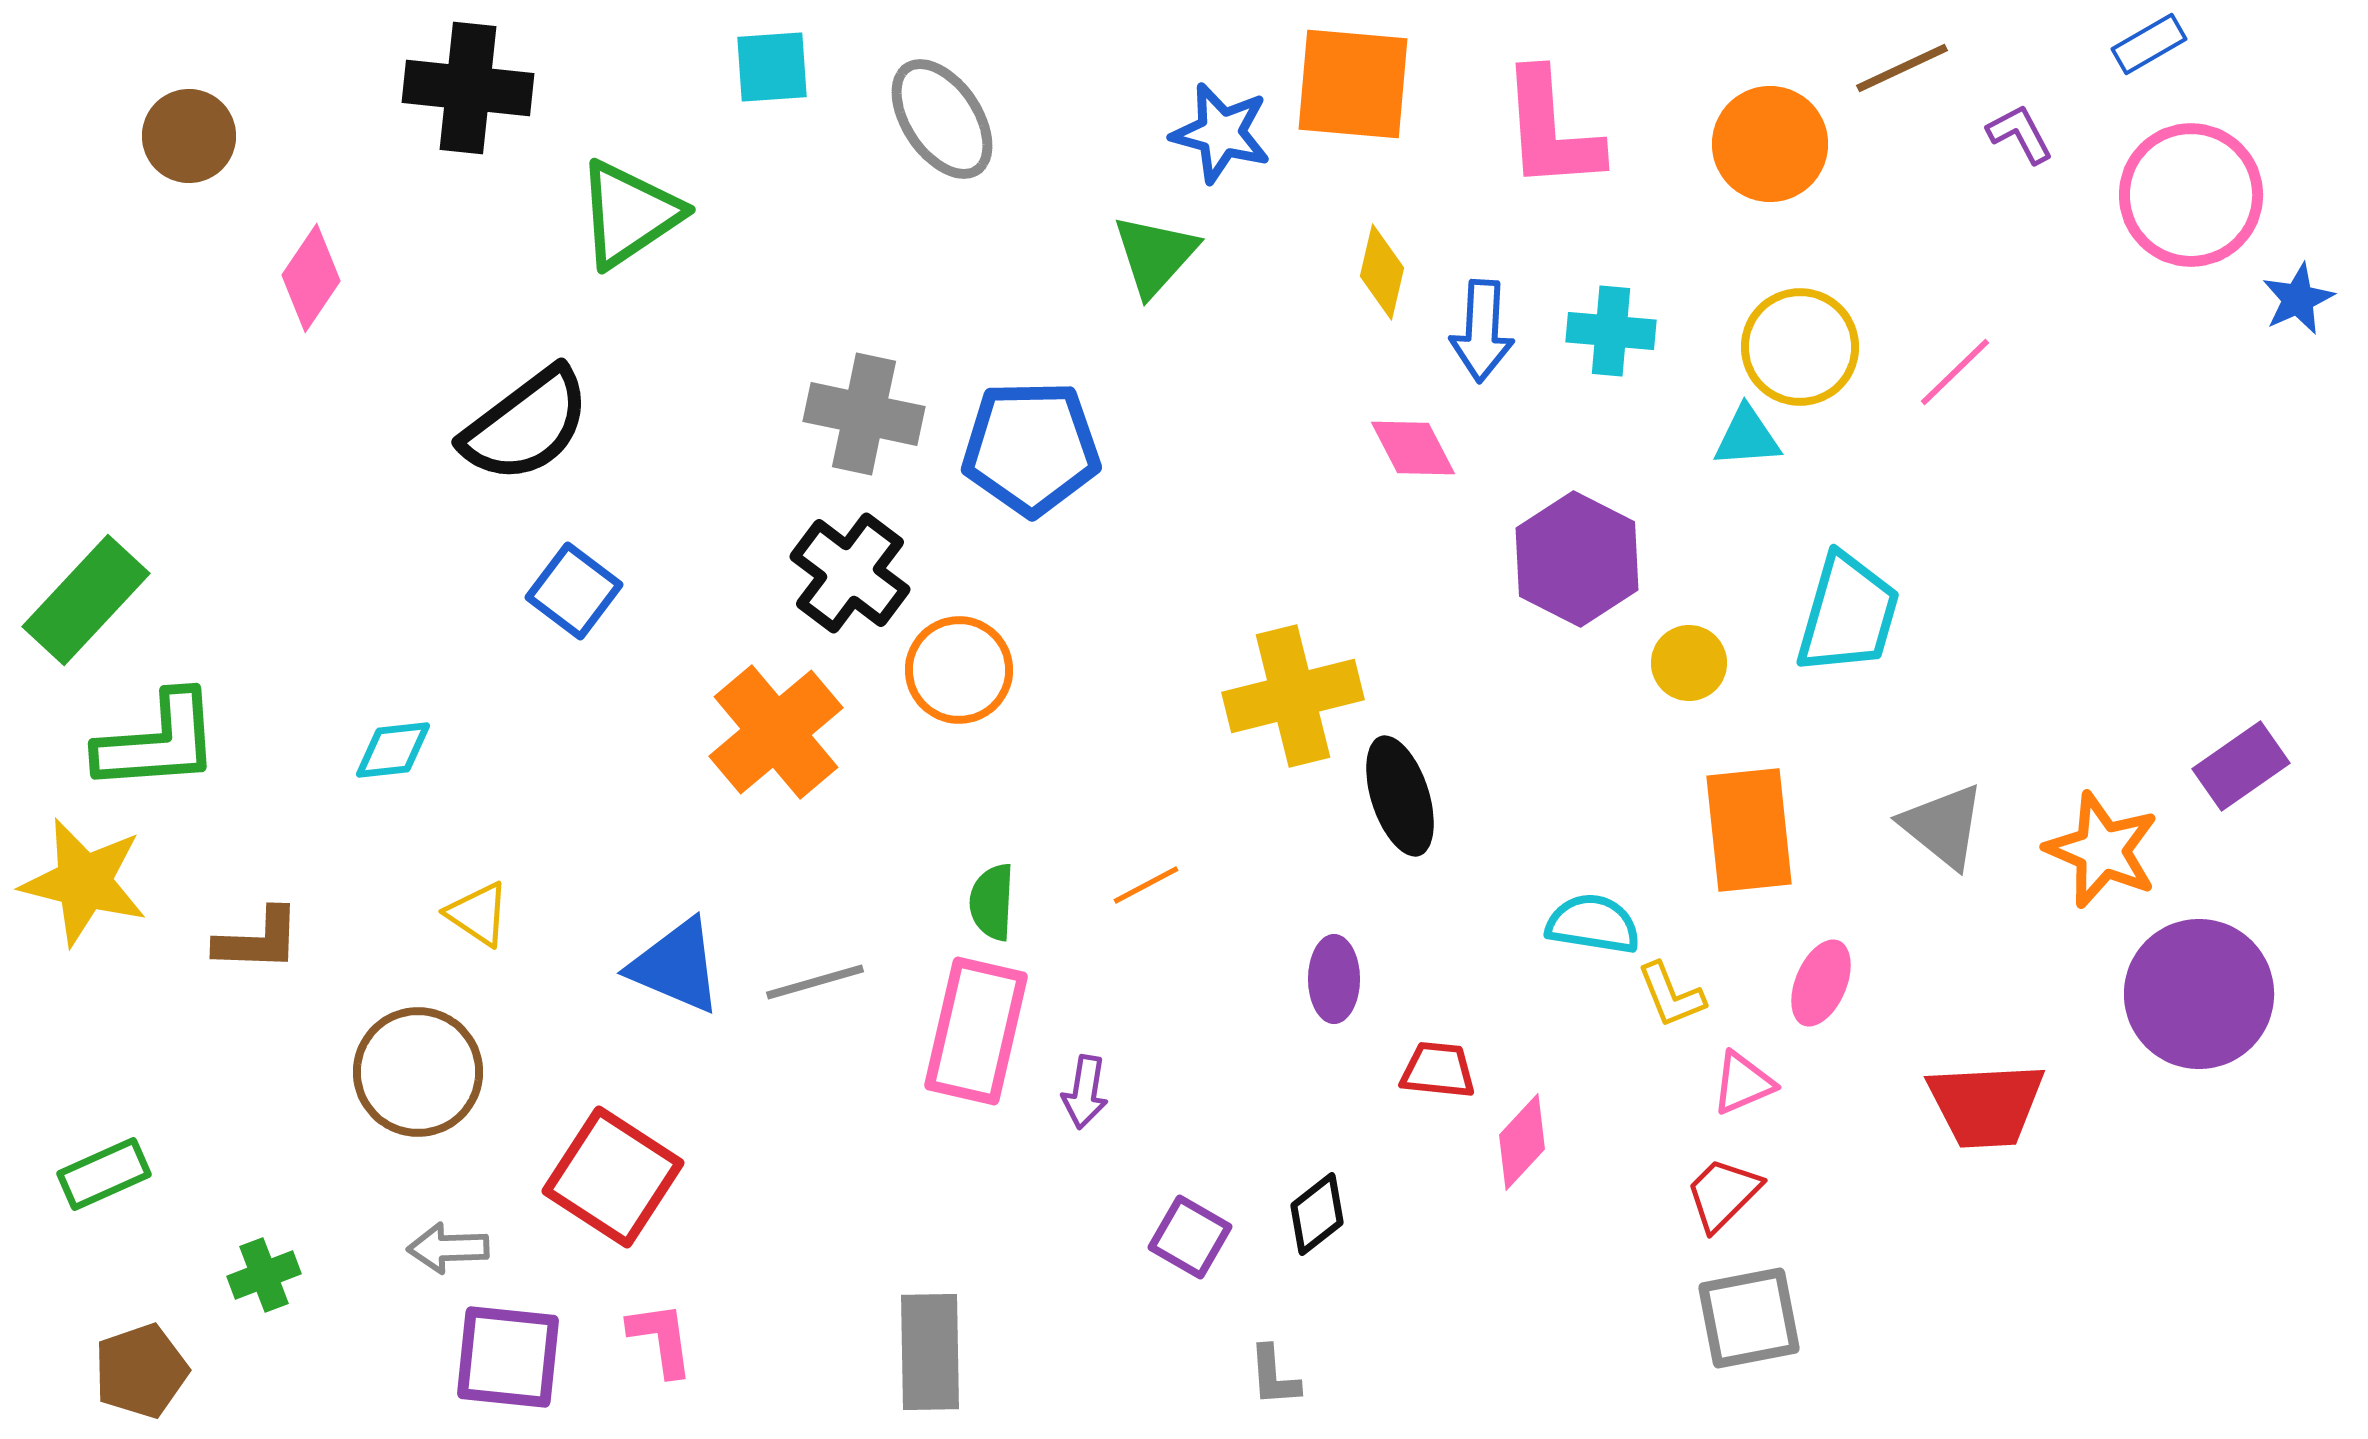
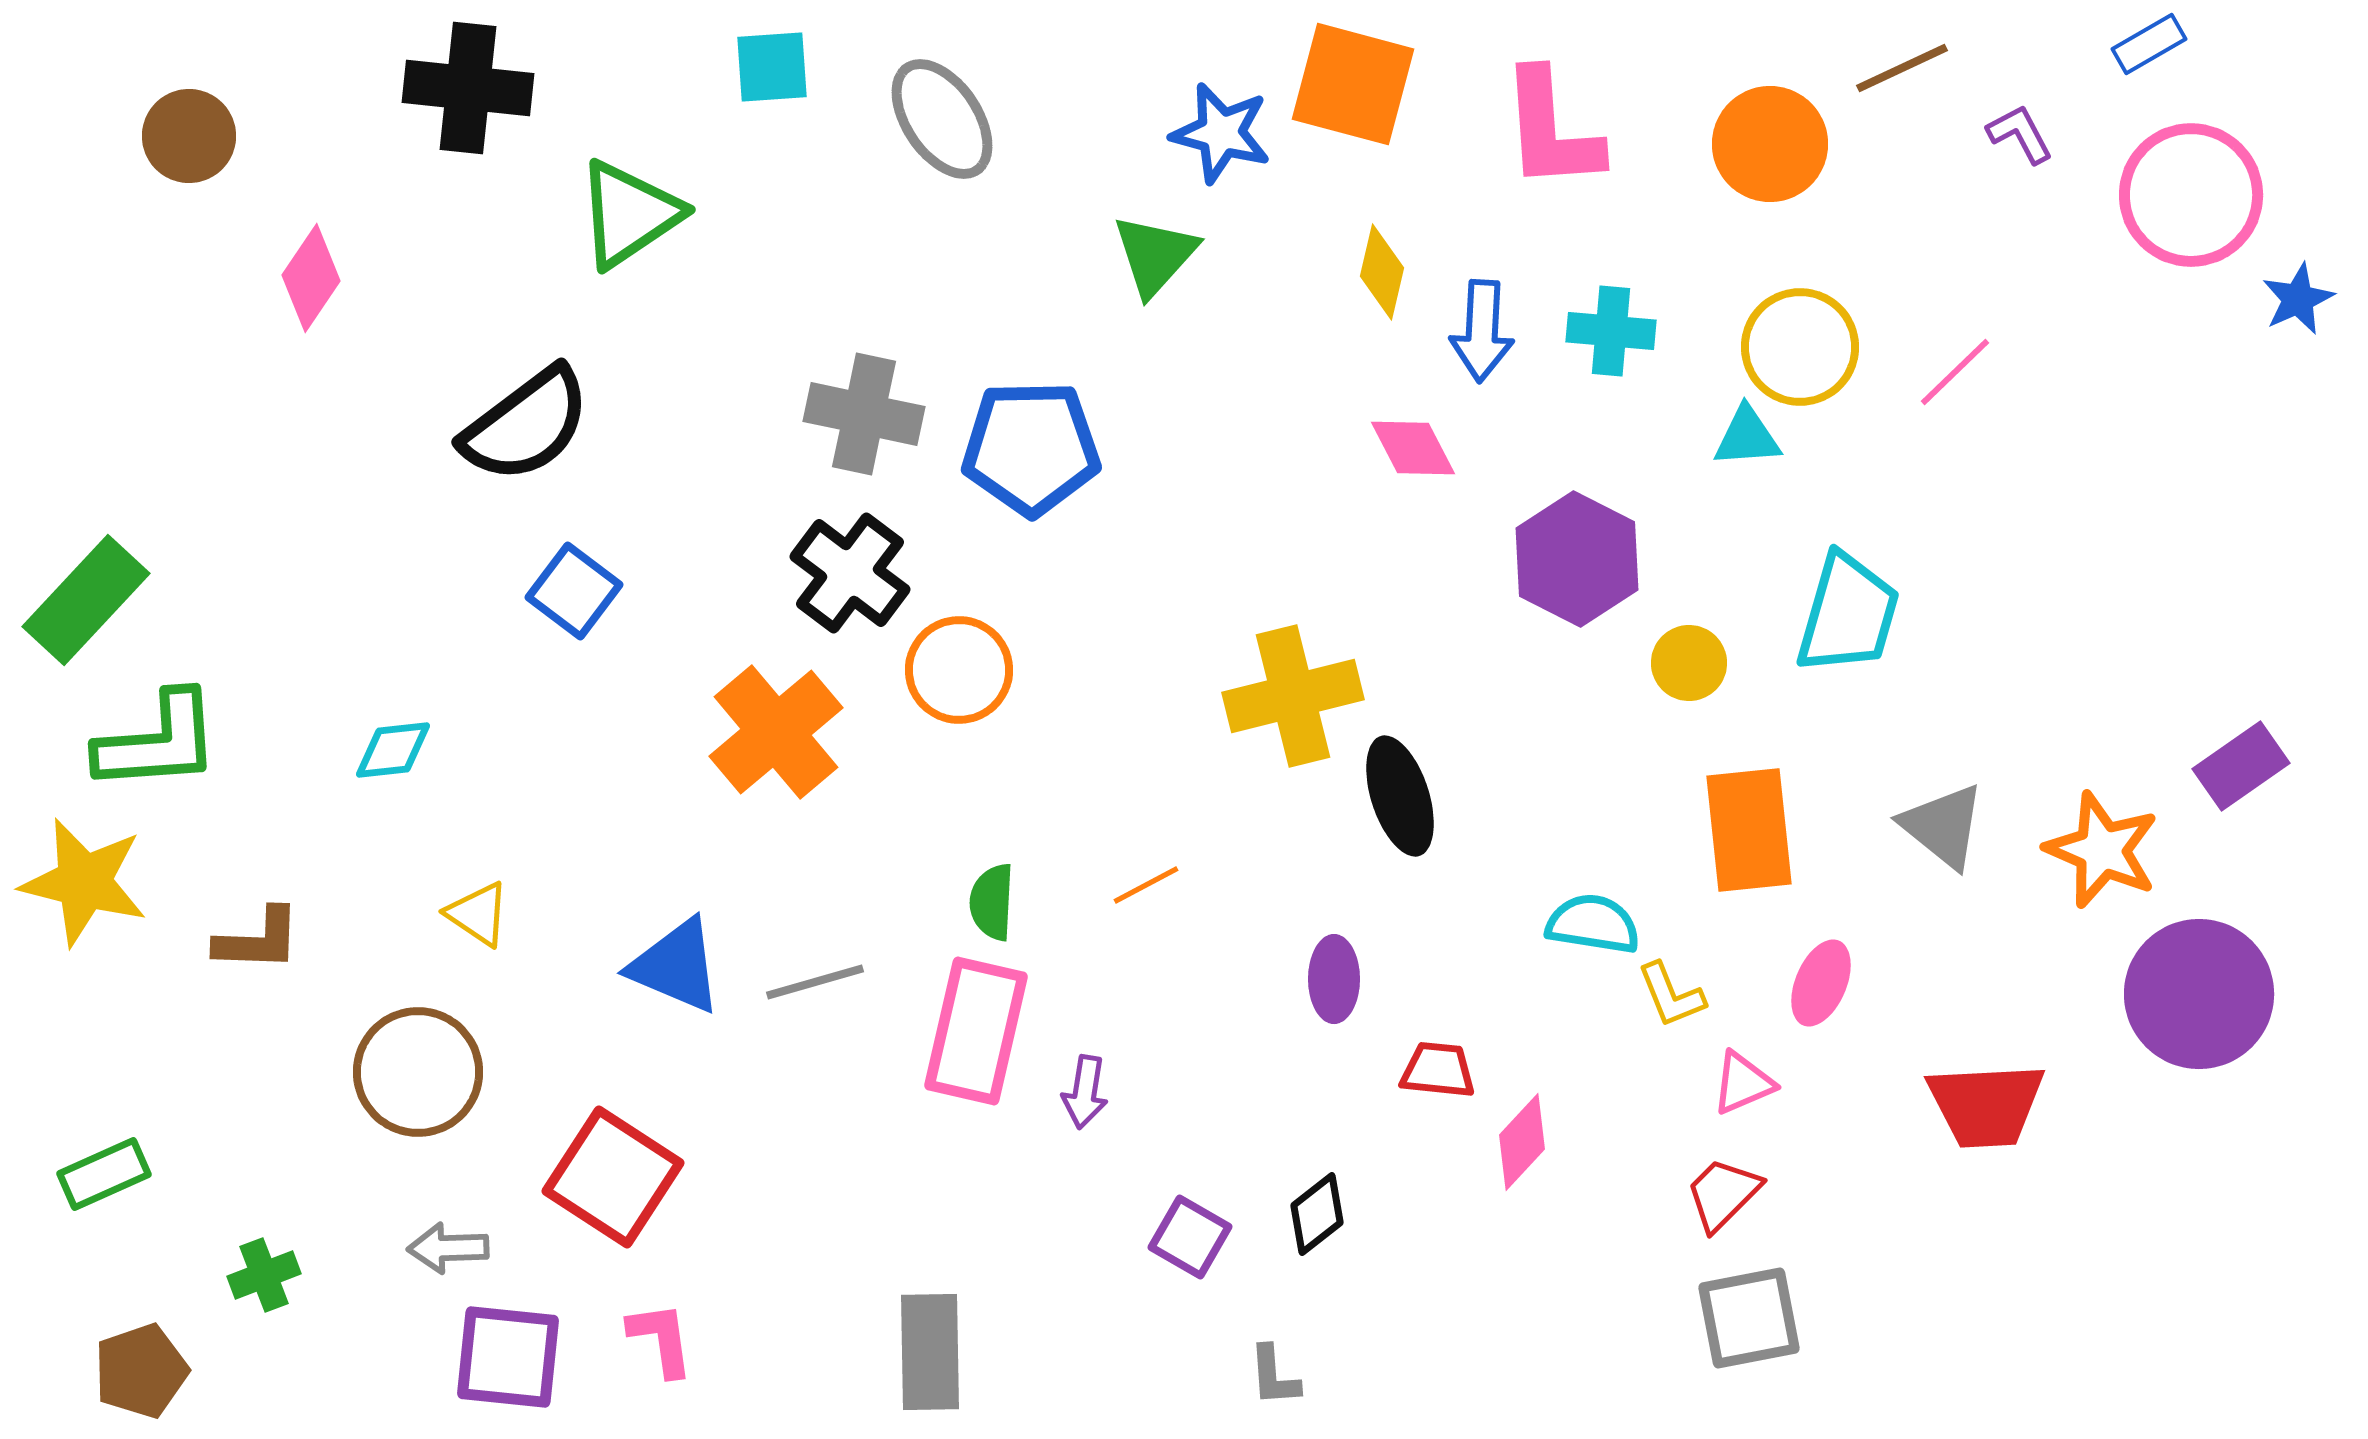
orange square at (1353, 84): rotated 10 degrees clockwise
